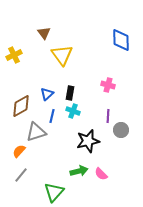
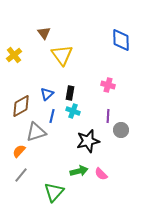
yellow cross: rotated 14 degrees counterclockwise
